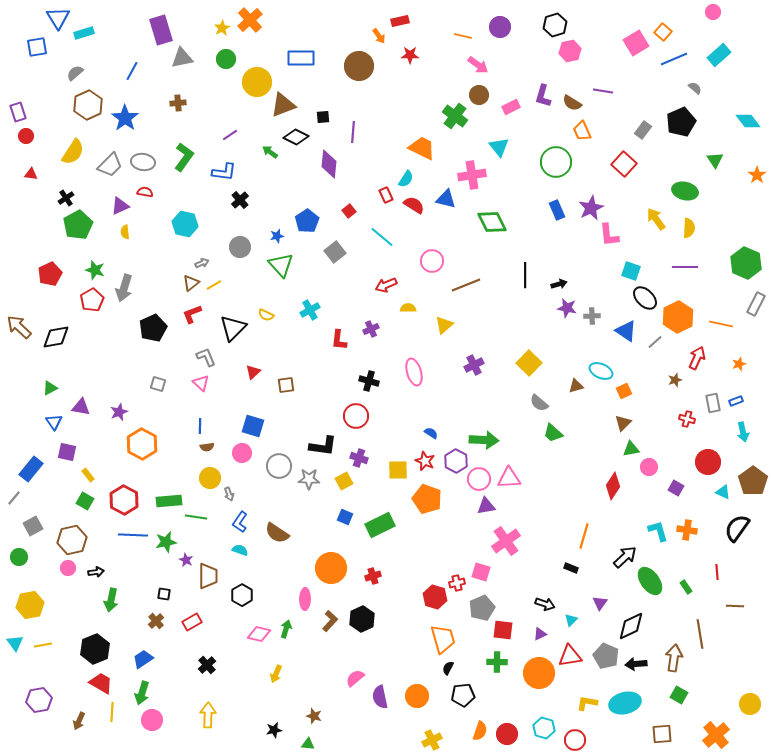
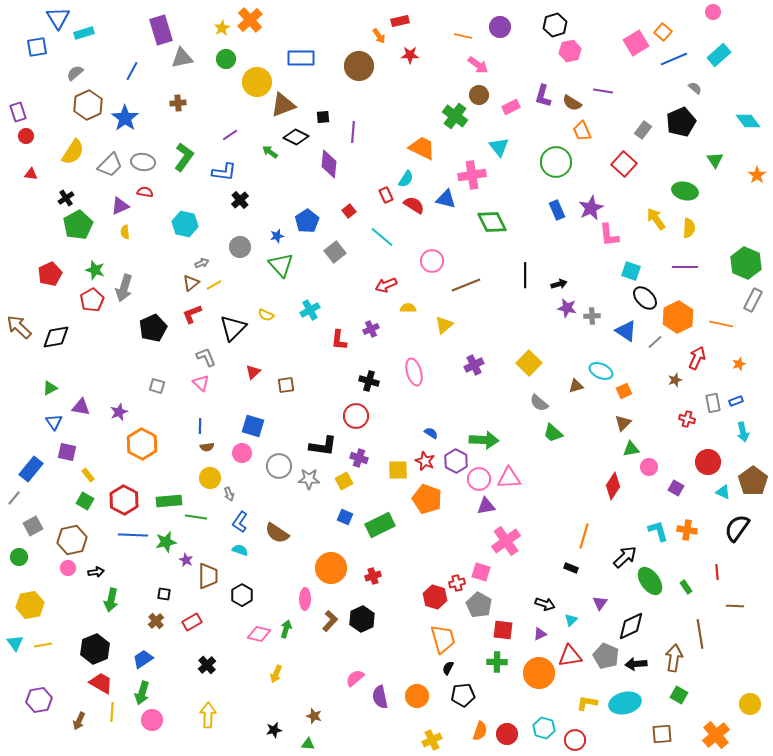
gray rectangle at (756, 304): moved 3 px left, 4 px up
gray square at (158, 384): moved 1 px left, 2 px down
gray pentagon at (482, 608): moved 3 px left, 3 px up; rotated 20 degrees counterclockwise
